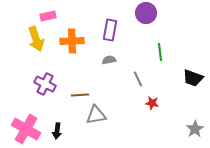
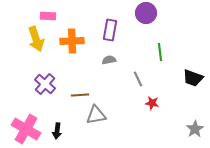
pink rectangle: rotated 14 degrees clockwise
purple cross: rotated 15 degrees clockwise
